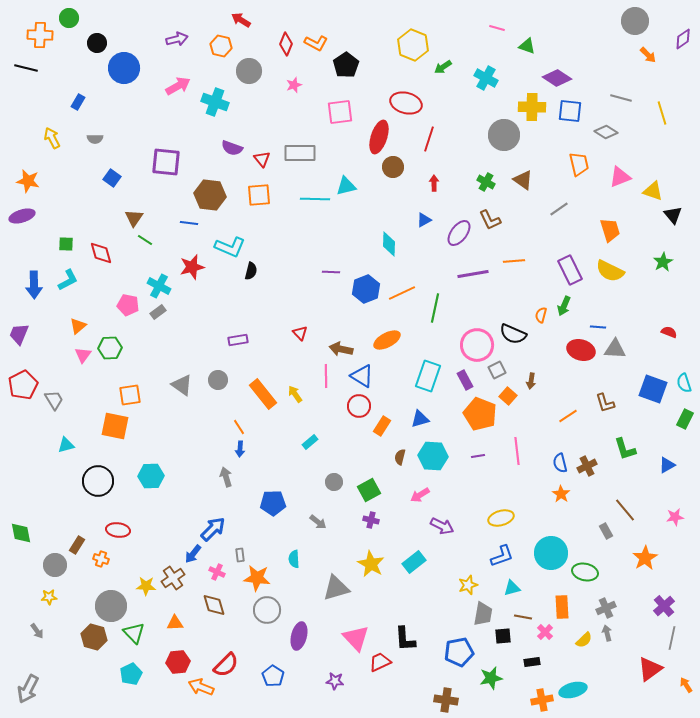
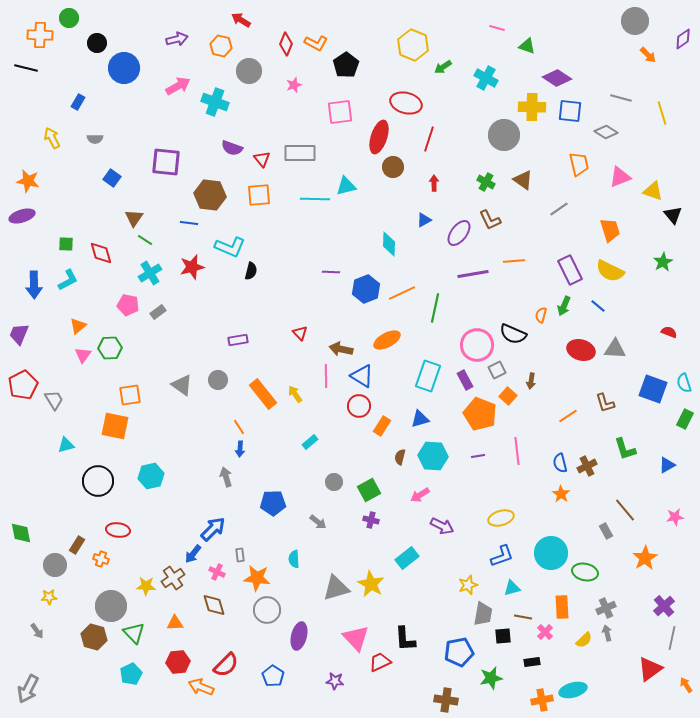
cyan cross at (159, 286): moved 9 px left, 13 px up; rotated 30 degrees clockwise
blue line at (598, 327): moved 21 px up; rotated 35 degrees clockwise
cyan hexagon at (151, 476): rotated 10 degrees counterclockwise
cyan rectangle at (414, 562): moved 7 px left, 4 px up
yellow star at (371, 564): moved 20 px down
